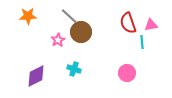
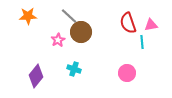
purple diamond: rotated 25 degrees counterclockwise
